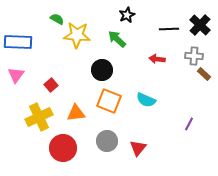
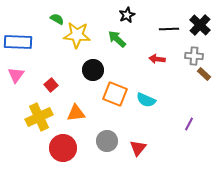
black circle: moved 9 px left
orange square: moved 6 px right, 7 px up
